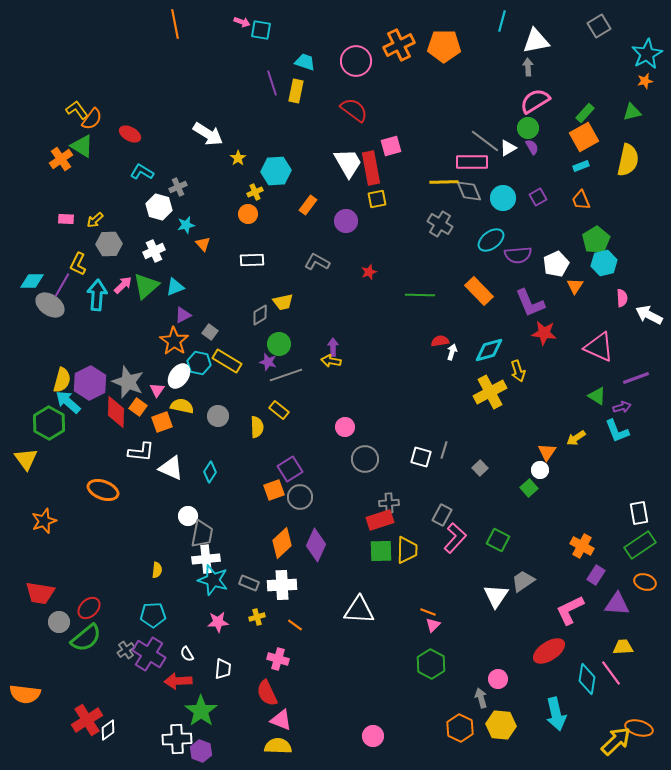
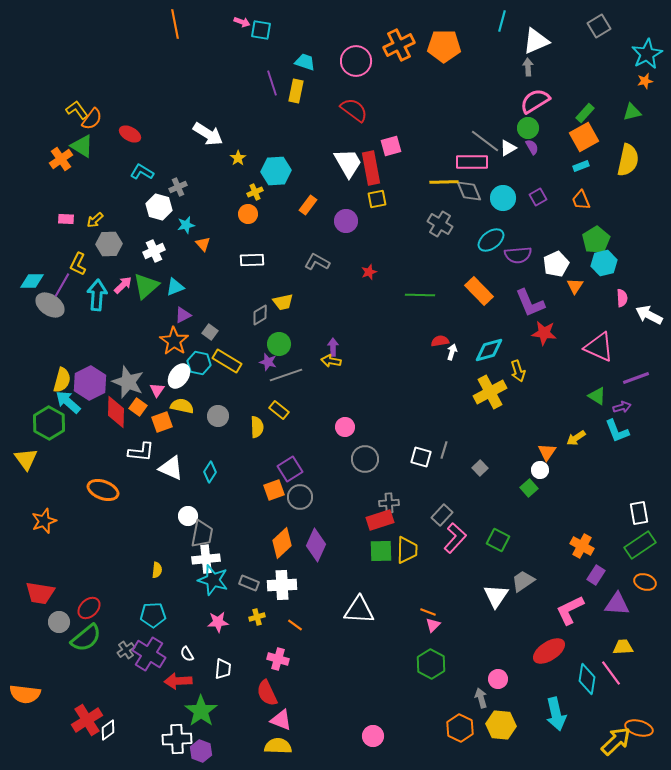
white triangle at (536, 41): rotated 12 degrees counterclockwise
gray rectangle at (442, 515): rotated 15 degrees clockwise
